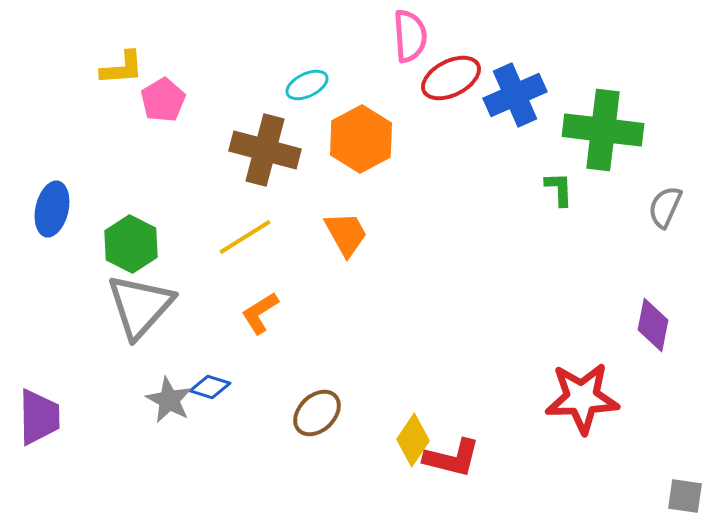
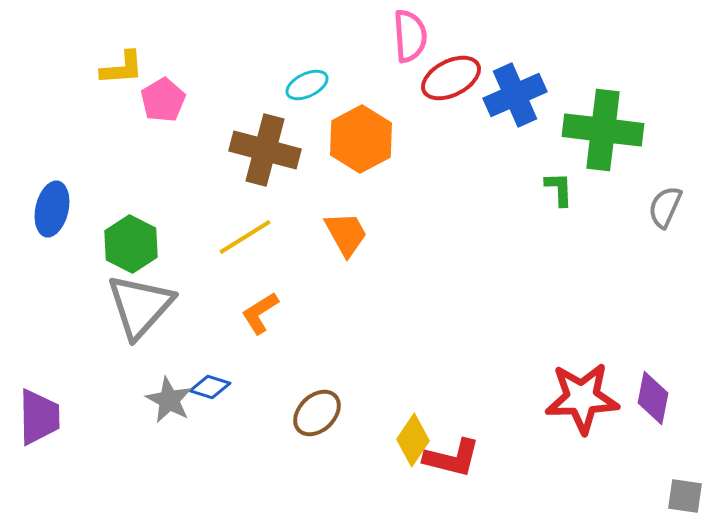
purple diamond: moved 73 px down
